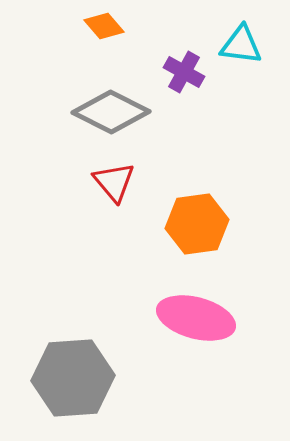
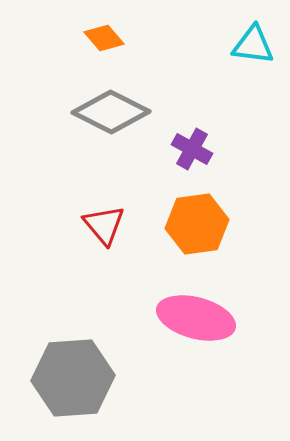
orange diamond: moved 12 px down
cyan triangle: moved 12 px right
purple cross: moved 8 px right, 77 px down
red triangle: moved 10 px left, 43 px down
